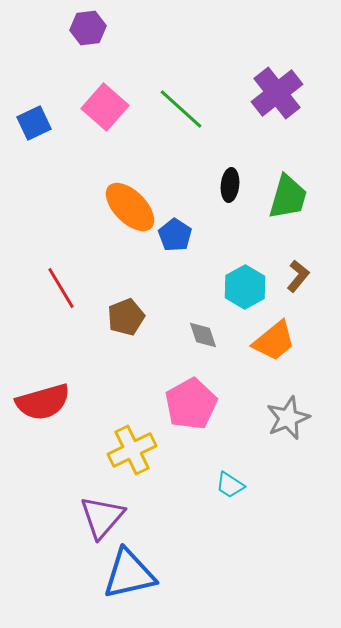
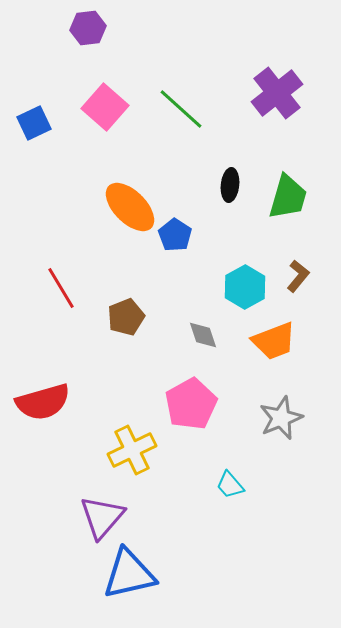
orange trapezoid: rotated 18 degrees clockwise
gray star: moved 7 px left
cyan trapezoid: rotated 16 degrees clockwise
